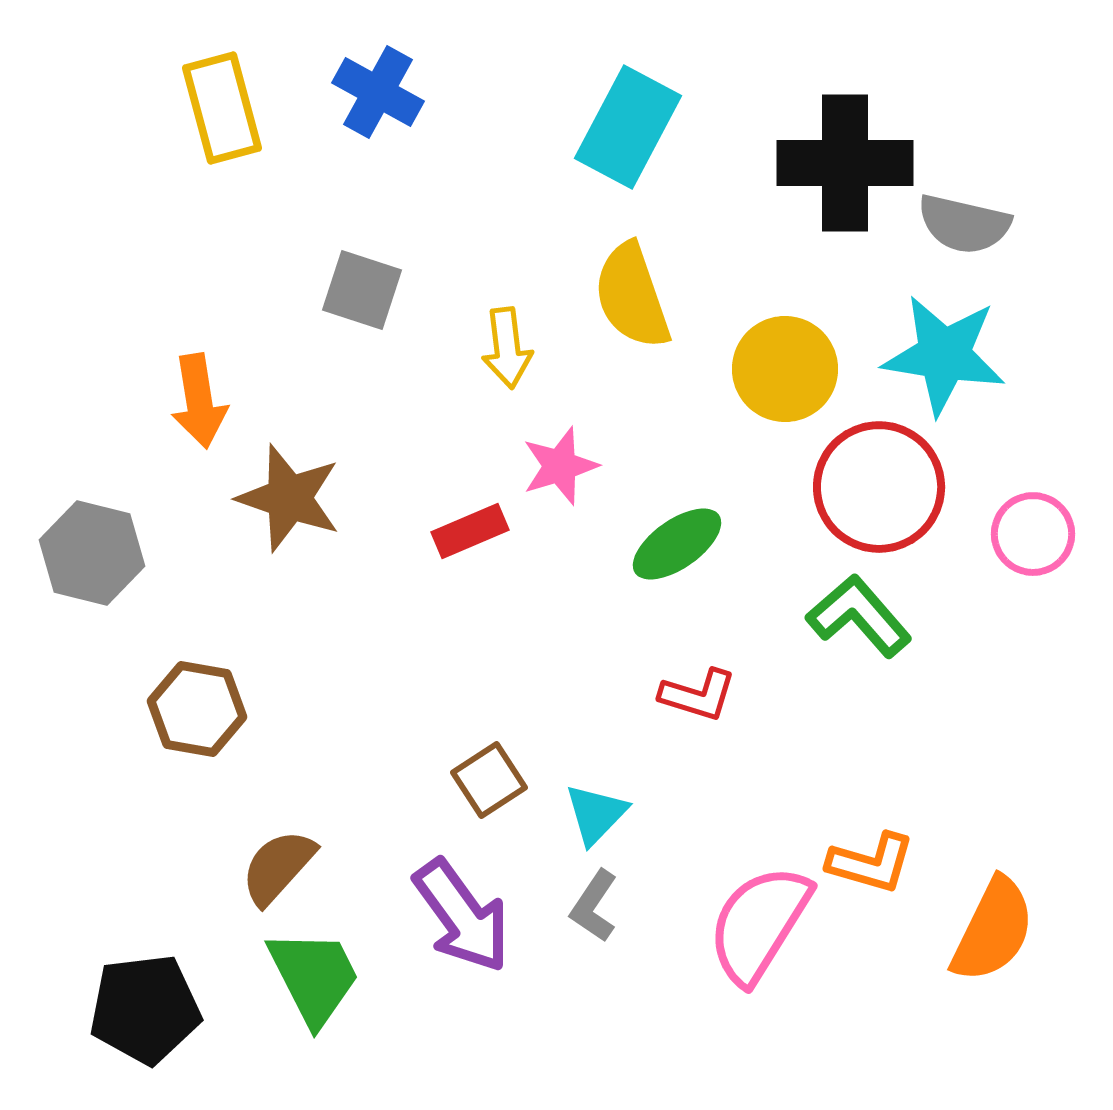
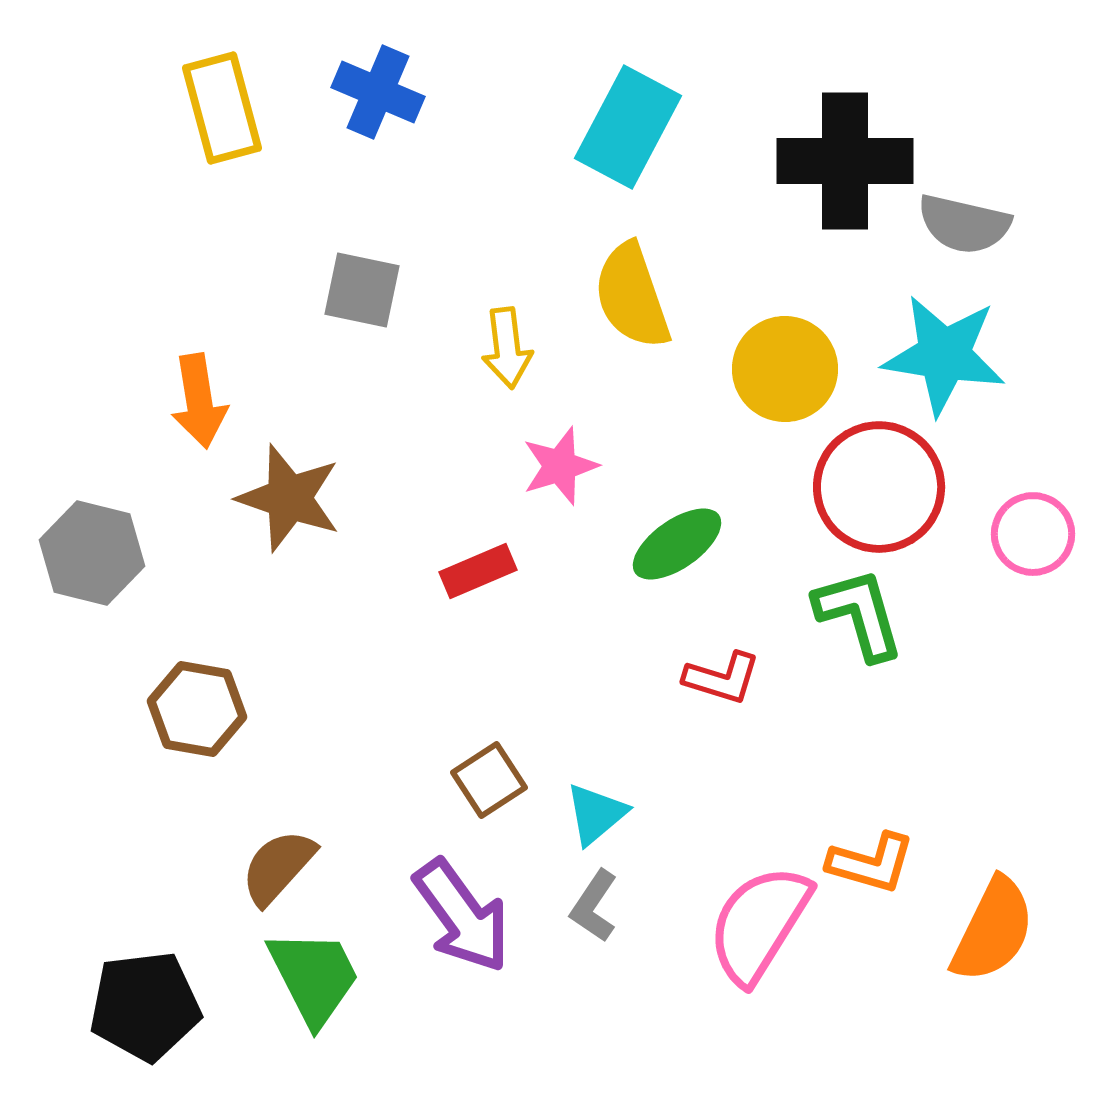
blue cross: rotated 6 degrees counterclockwise
black cross: moved 2 px up
gray square: rotated 6 degrees counterclockwise
red rectangle: moved 8 px right, 40 px down
green L-shape: moved 2 px up; rotated 25 degrees clockwise
red L-shape: moved 24 px right, 17 px up
cyan triangle: rotated 6 degrees clockwise
black pentagon: moved 3 px up
